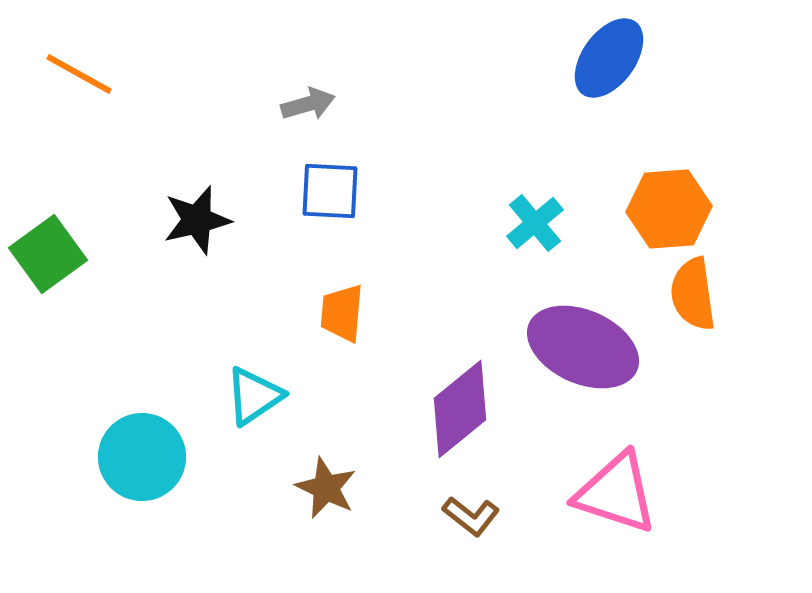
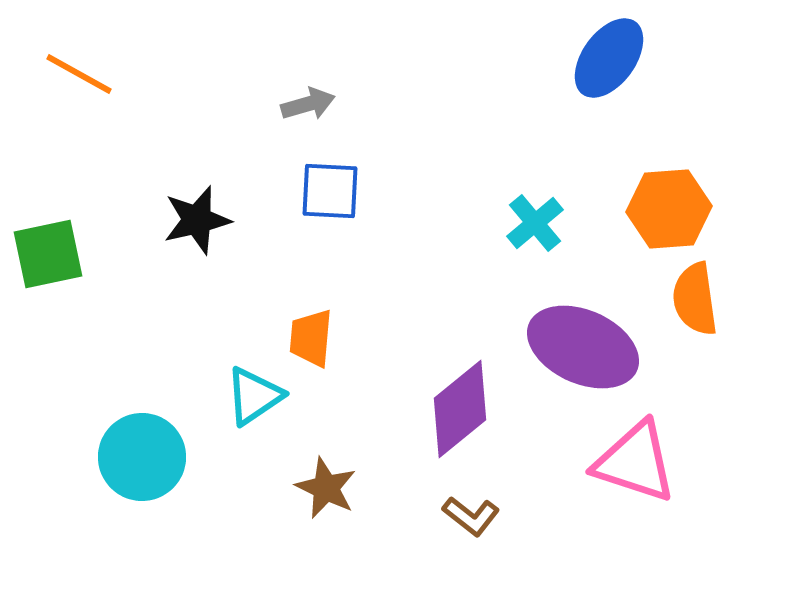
green square: rotated 24 degrees clockwise
orange semicircle: moved 2 px right, 5 px down
orange trapezoid: moved 31 px left, 25 px down
pink triangle: moved 19 px right, 31 px up
